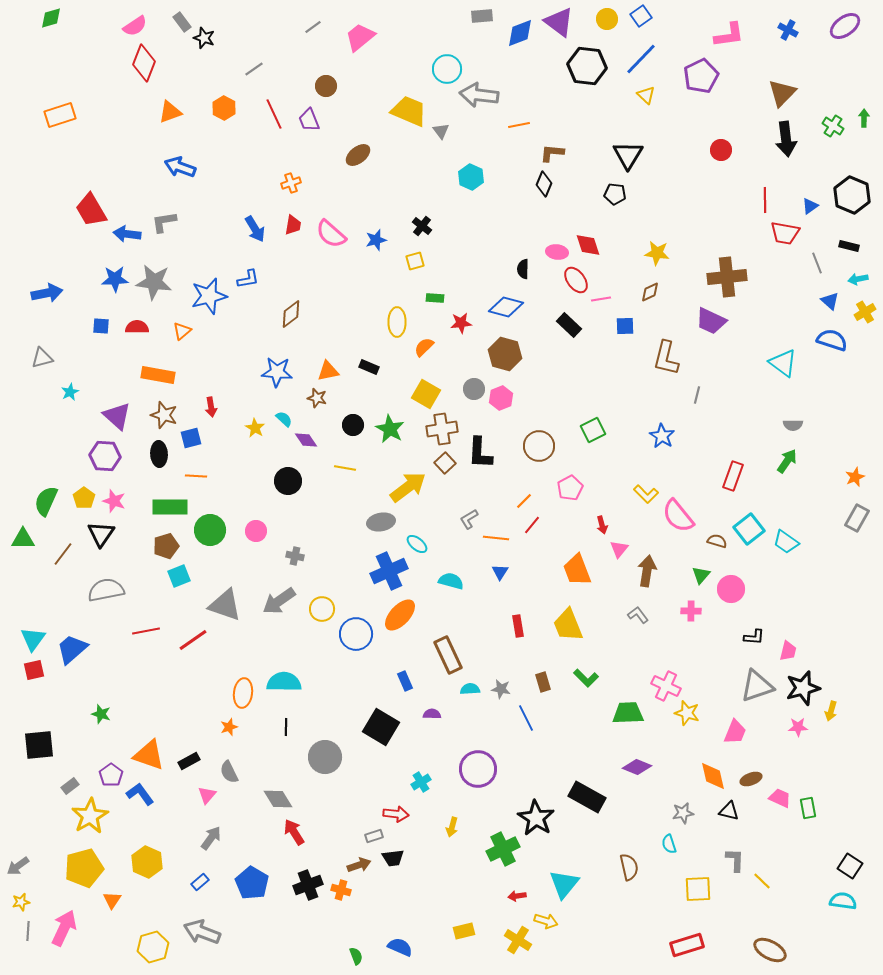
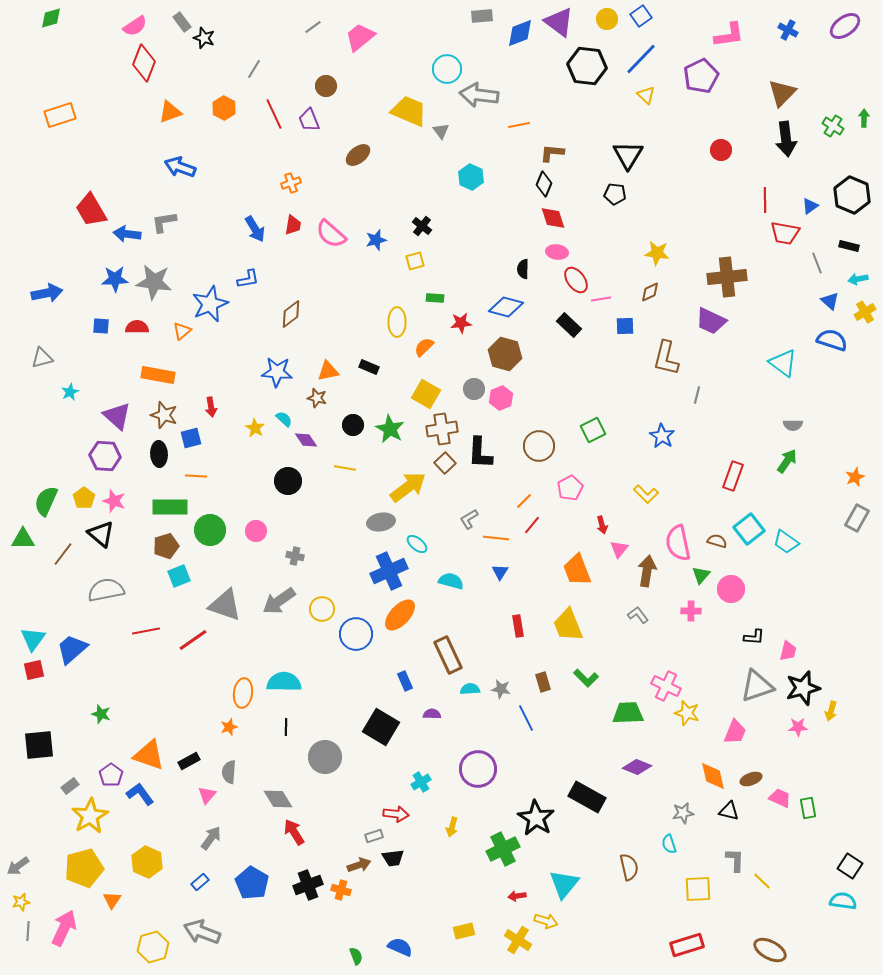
gray line at (254, 69): rotated 24 degrees counterclockwise
red diamond at (588, 245): moved 35 px left, 27 px up
blue star at (209, 296): moved 1 px right, 8 px down; rotated 9 degrees counterclockwise
pink semicircle at (678, 516): moved 27 px down; rotated 27 degrees clockwise
black triangle at (101, 534): rotated 24 degrees counterclockwise
gray semicircle at (229, 772): rotated 30 degrees clockwise
